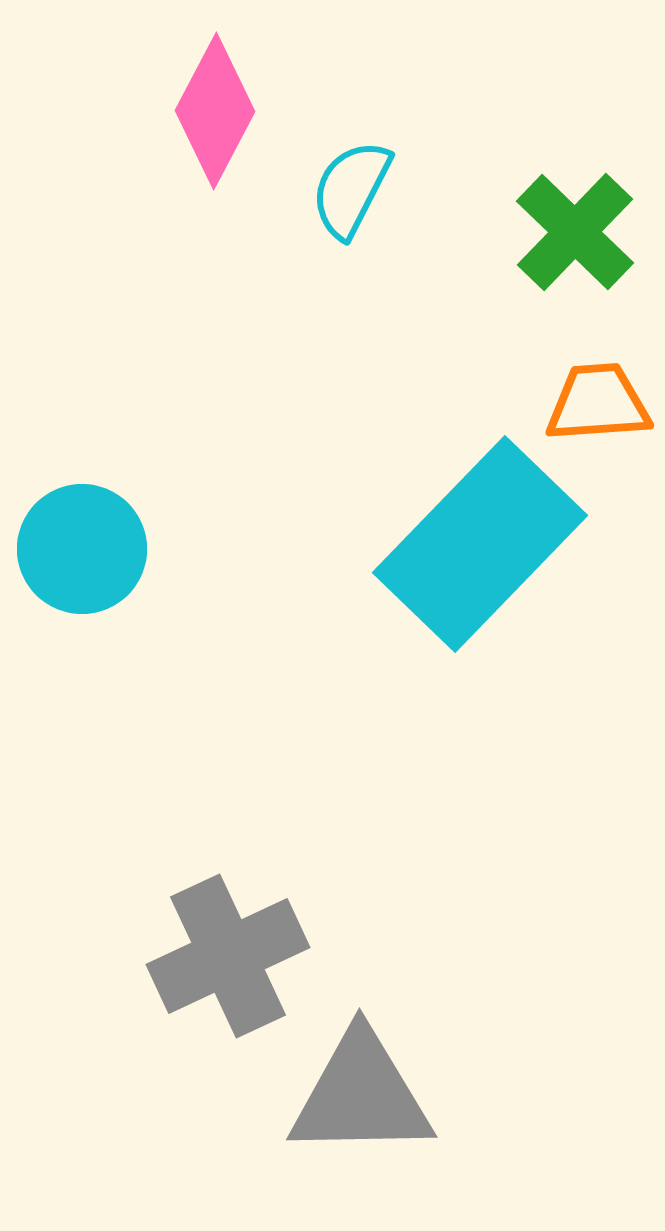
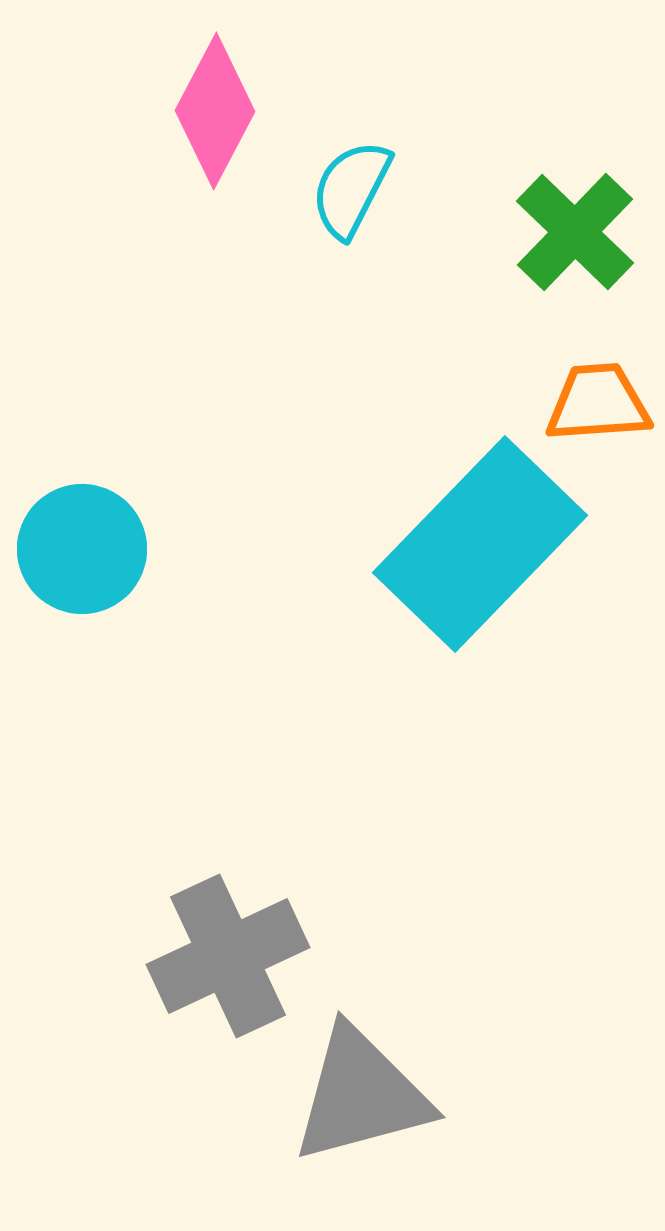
gray triangle: rotated 14 degrees counterclockwise
